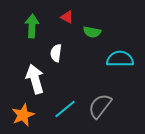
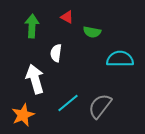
cyan line: moved 3 px right, 6 px up
